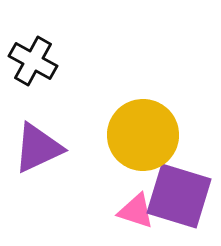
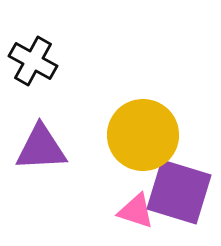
purple triangle: moved 3 px right; rotated 22 degrees clockwise
purple square: moved 4 px up
